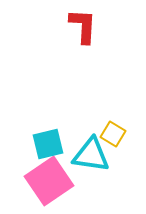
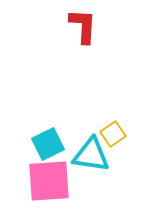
yellow square: rotated 25 degrees clockwise
cyan square: rotated 12 degrees counterclockwise
pink square: rotated 30 degrees clockwise
